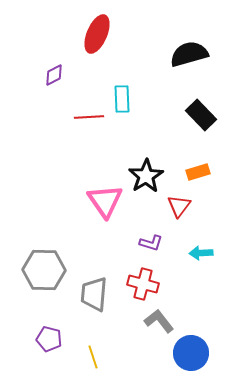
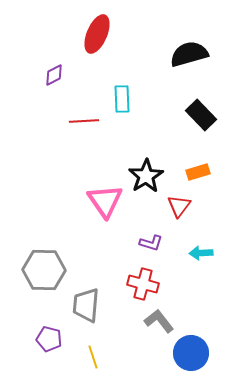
red line: moved 5 px left, 4 px down
gray trapezoid: moved 8 px left, 11 px down
